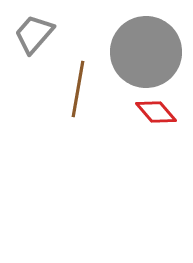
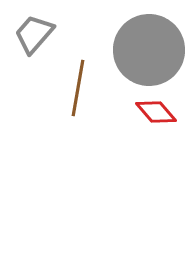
gray circle: moved 3 px right, 2 px up
brown line: moved 1 px up
